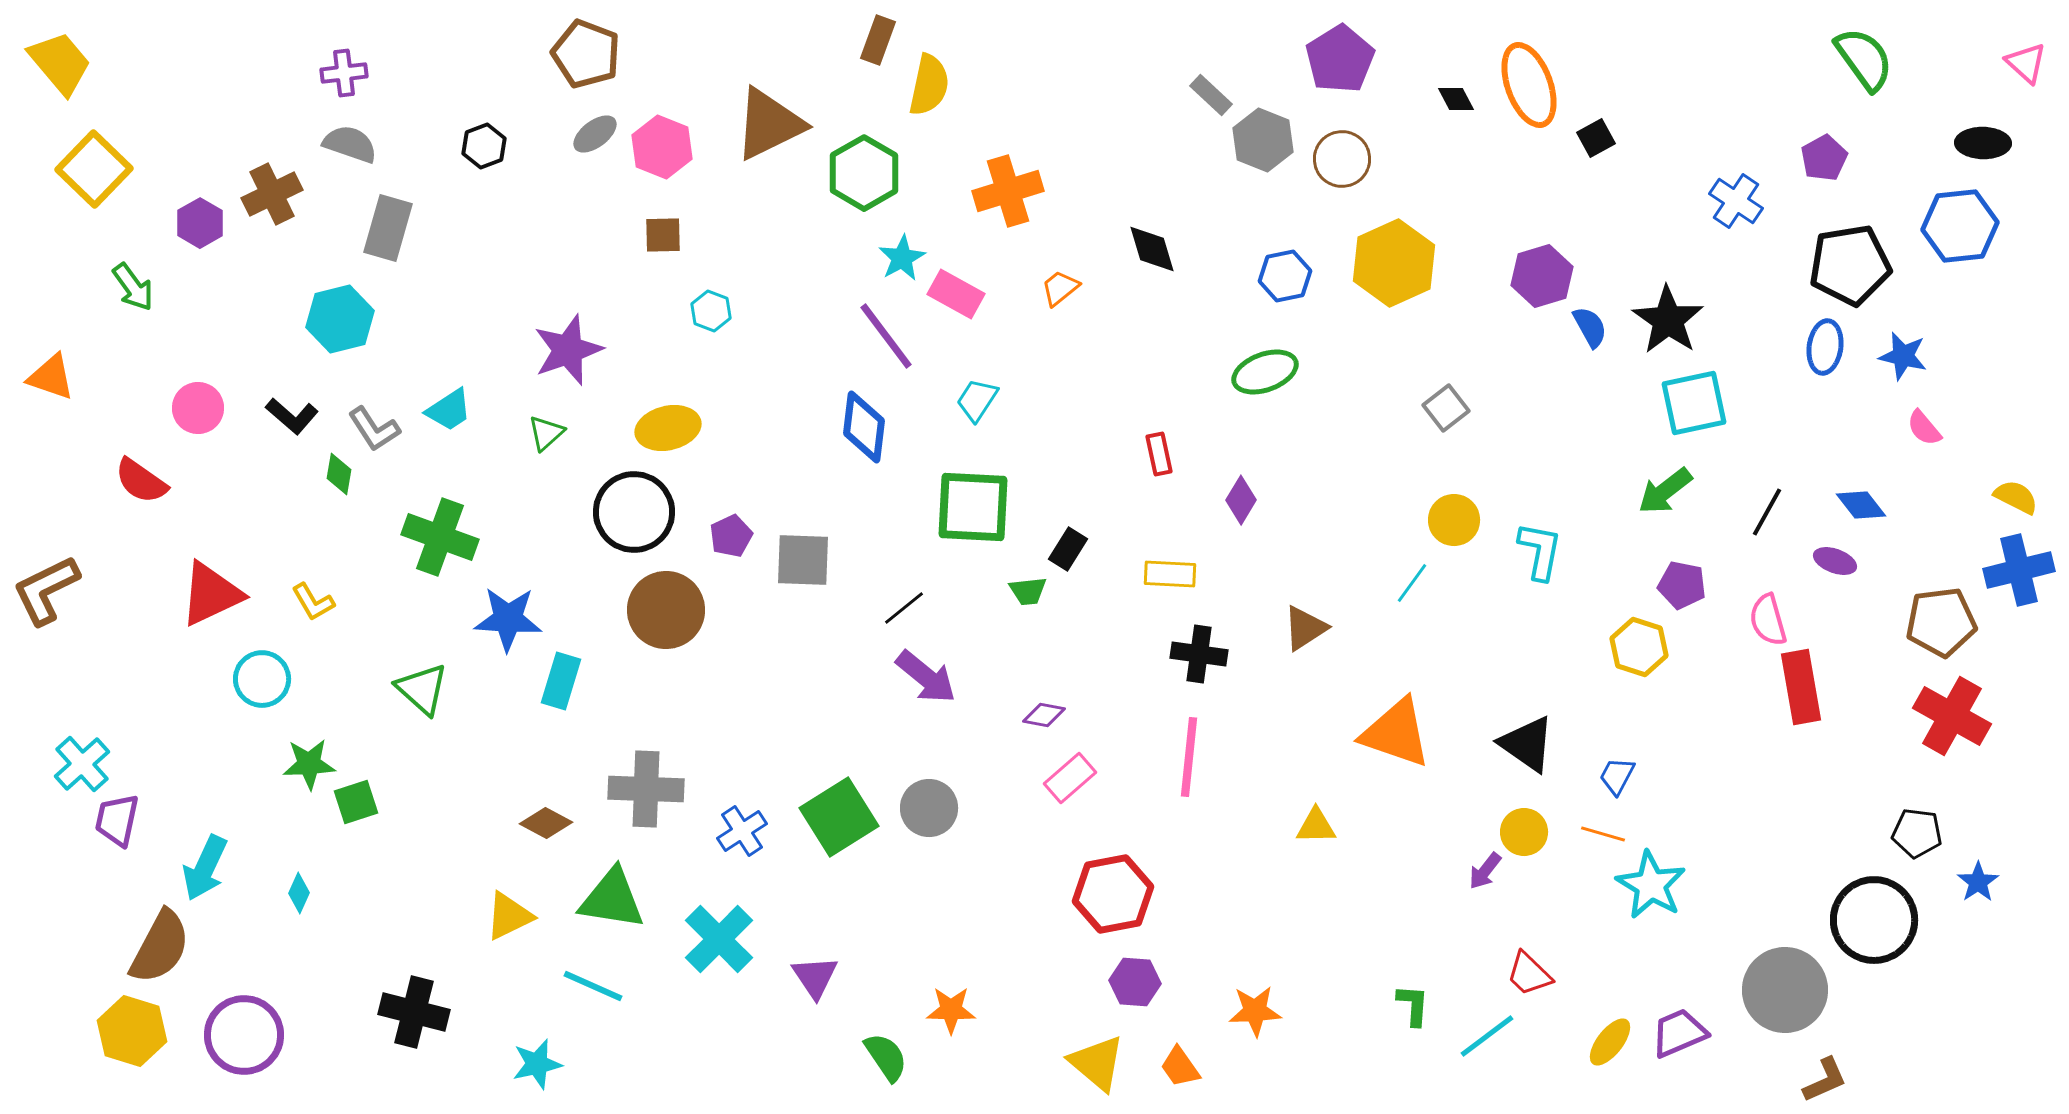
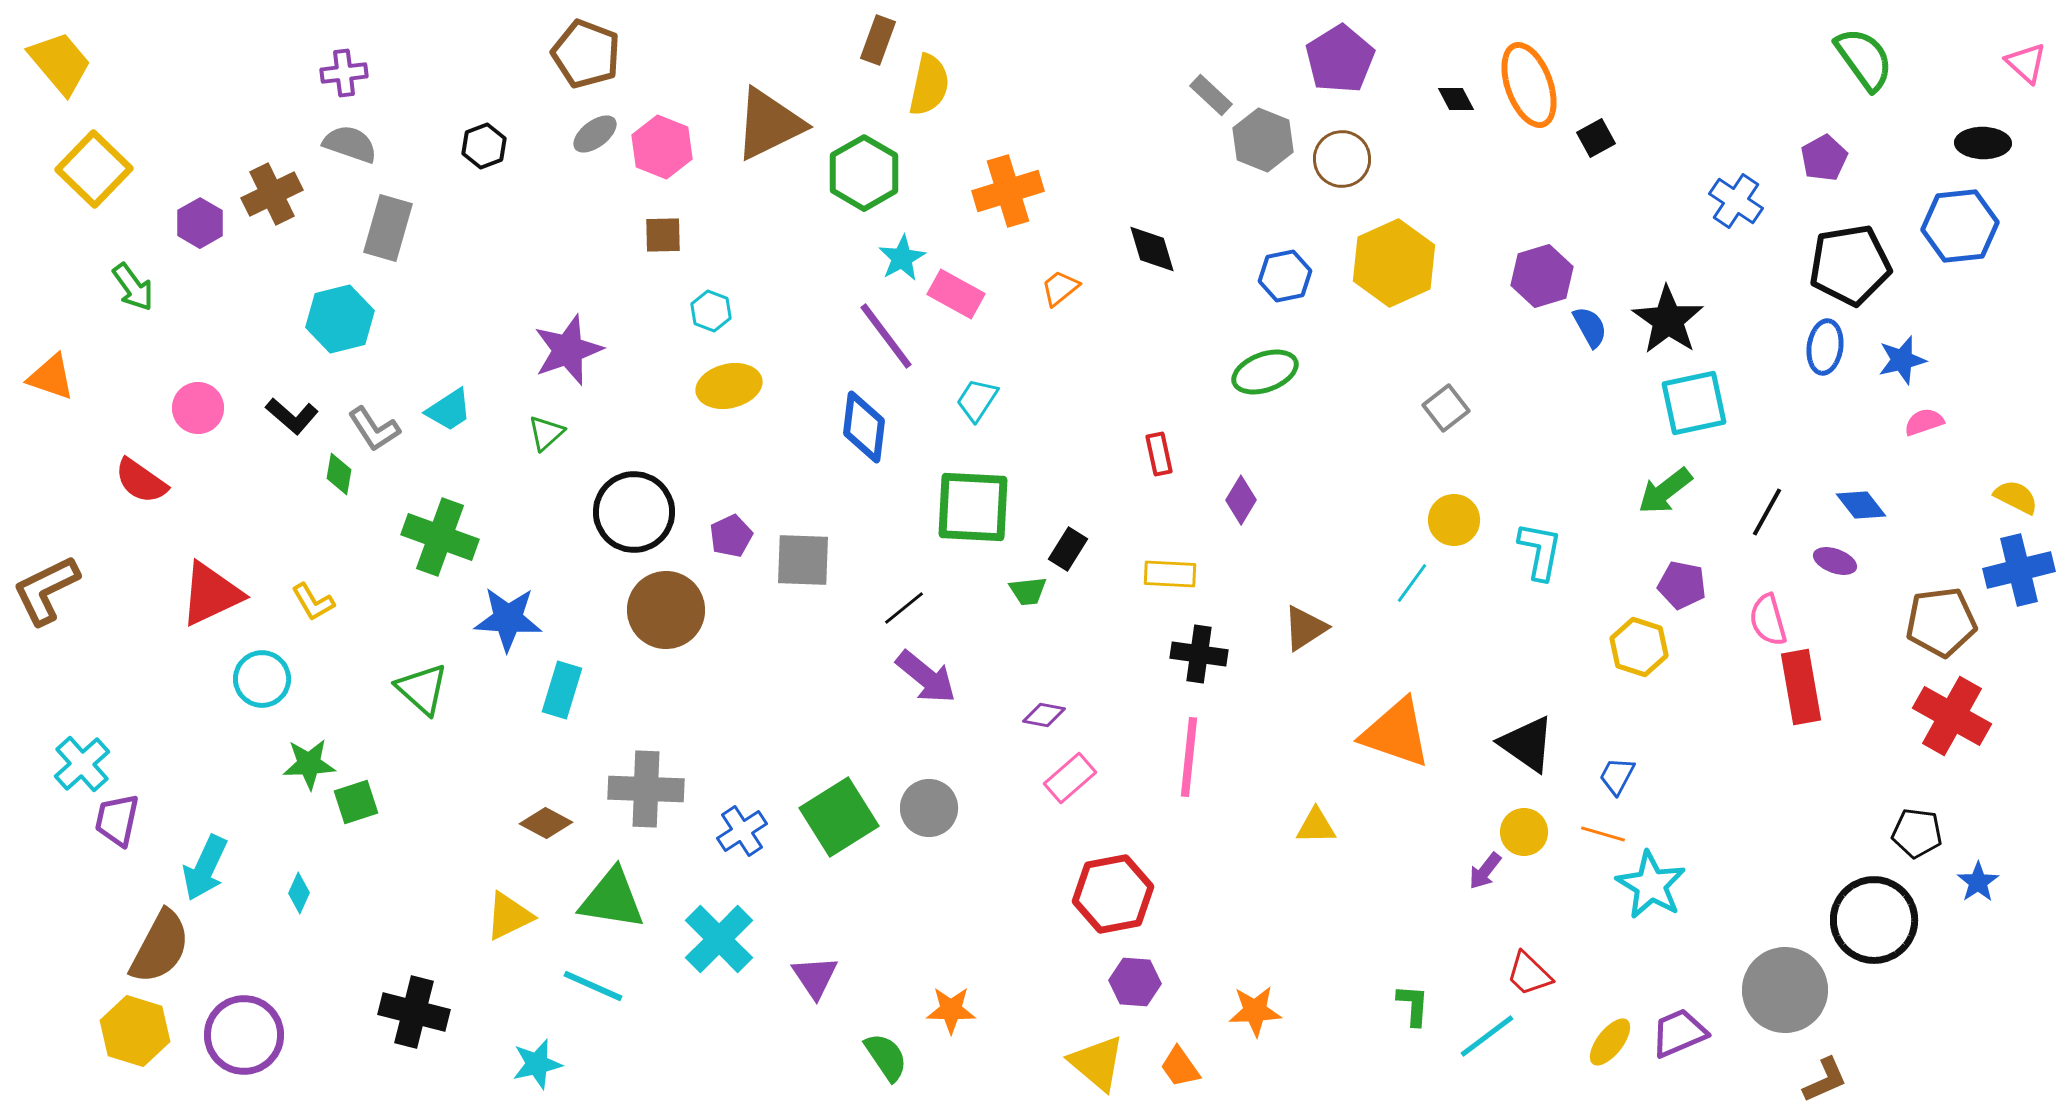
blue star at (1903, 356): moved 1 px left, 4 px down; rotated 27 degrees counterclockwise
yellow ellipse at (668, 428): moved 61 px right, 42 px up
pink semicircle at (1924, 428): moved 6 px up; rotated 111 degrees clockwise
cyan rectangle at (561, 681): moved 1 px right, 9 px down
yellow hexagon at (132, 1031): moved 3 px right
